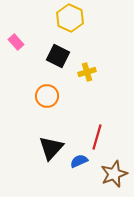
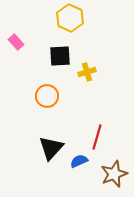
black square: moved 2 px right; rotated 30 degrees counterclockwise
